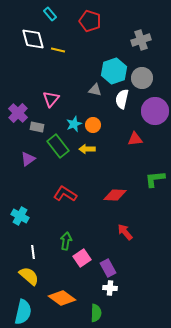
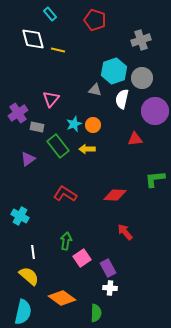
red pentagon: moved 5 px right, 1 px up
purple cross: rotated 12 degrees clockwise
